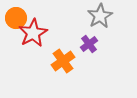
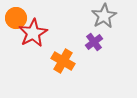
gray star: moved 4 px right
purple cross: moved 5 px right, 2 px up
orange cross: rotated 25 degrees counterclockwise
